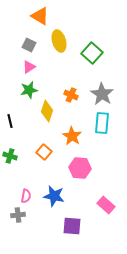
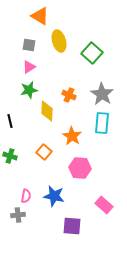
gray square: rotated 16 degrees counterclockwise
orange cross: moved 2 px left
yellow diamond: rotated 15 degrees counterclockwise
pink rectangle: moved 2 px left
